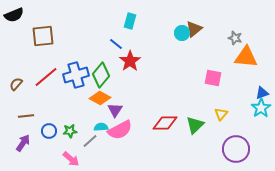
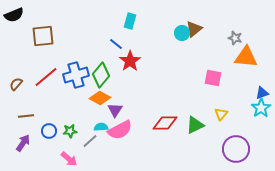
green triangle: rotated 18 degrees clockwise
pink arrow: moved 2 px left
